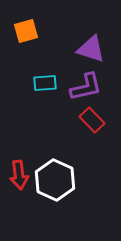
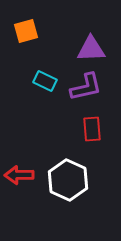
purple triangle: rotated 20 degrees counterclockwise
cyan rectangle: moved 2 px up; rotated 30 degrees clockwise
red rectangle: moved 9 px down; rotated 40 degrees clockwise
red arrow: rotated 96 degrees clockwise
white hexagon: moved 13 px right
